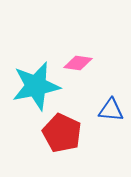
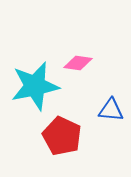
cyan star: moved 1 px left
red pentagon: moved 3 px down
